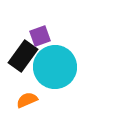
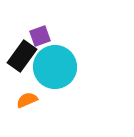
black rectangle: moved 1 px left
